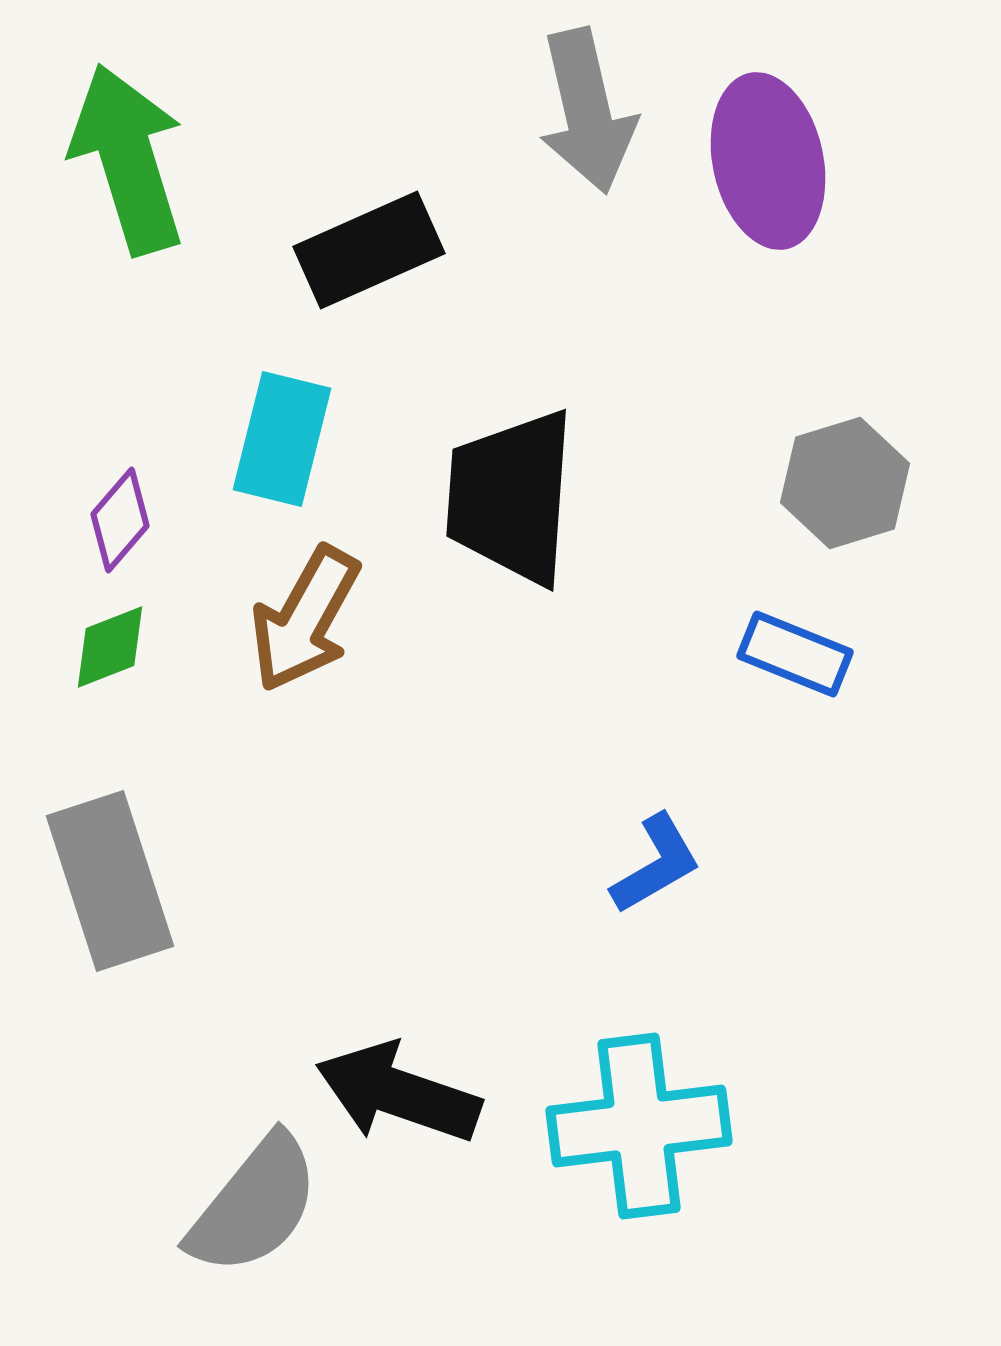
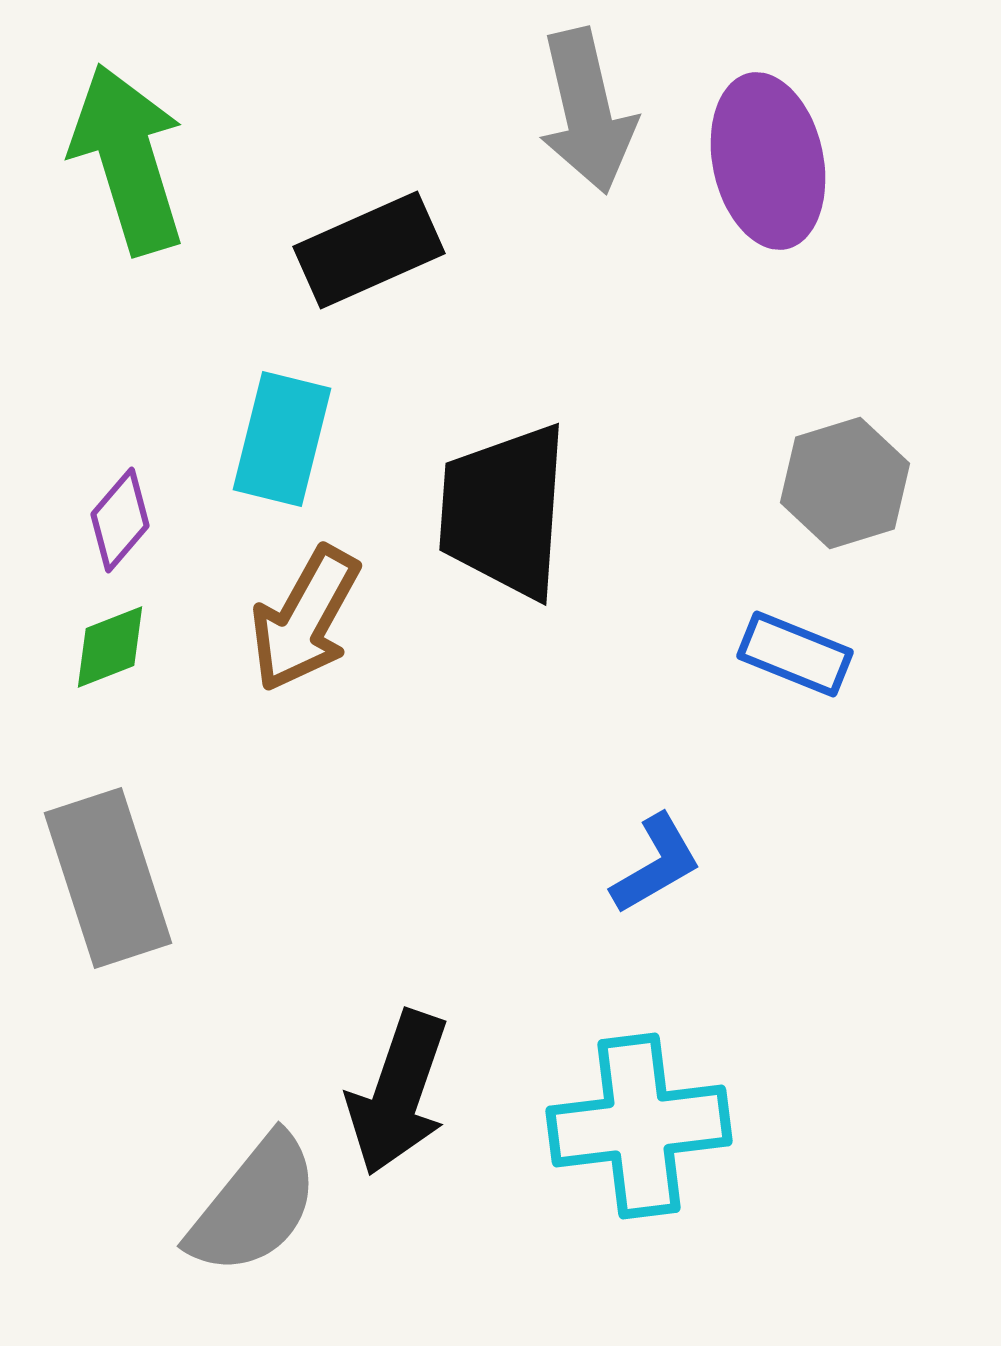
black trapezoid: moved 7 px left, 14 px down
gray rectangle: moved 2 px left, 3 px up
black arrow: rotated 90 degrees counterclockwise
